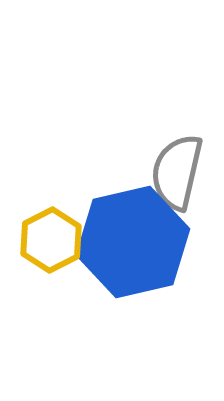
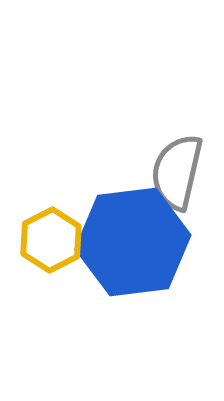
blue hexagon: rotated 6 degrees clockwise
